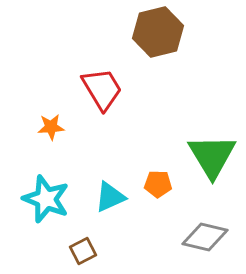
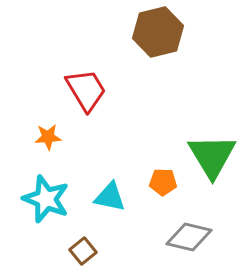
red trapezoid: moved 16 px left, 1 px down
orange star: moved 3 px left, 10 px down
orange pentagon: moved 5 px right, 2 px up
cyan triangle: rotated 36 degrees clockwise
gray diamond: moved 16 px left
brown square: rotated 12 degrees counterclockwise
